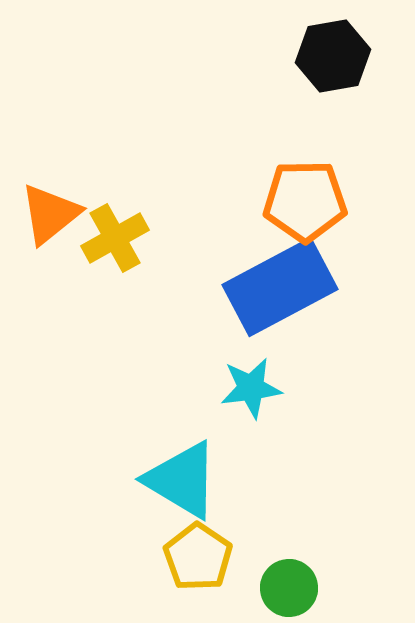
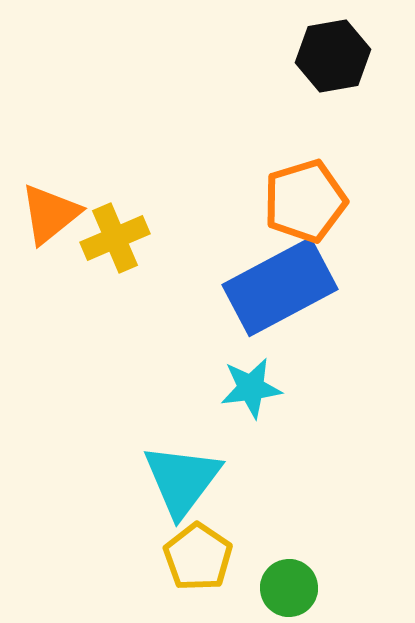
orange pentagon: rotated 16 degrees counterclockwise
yellow cross: rotated 6 degrees clockwise
cyan triangle: rotated 36 degrees clockwise
